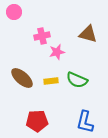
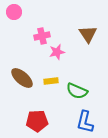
brown triangle: rotated 42 degrees clockwise
green semicircle: moved 11 px down
